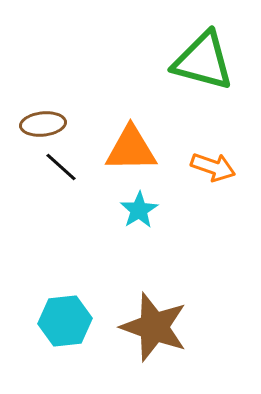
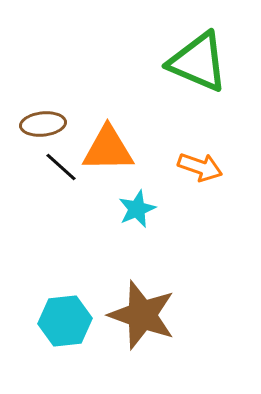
green triangle: moved 5 px left, 1 px down; rotated 8 degrees clockwise
orange triangle: moved 23 px left
orange arrow: moved 13 px left
cyan star: moved 2 px left, 1 px up; rotated 9 degrees clockwise
brown star: moved 12 px left, 12 px up
